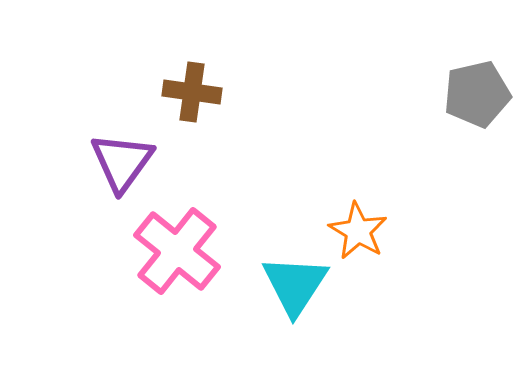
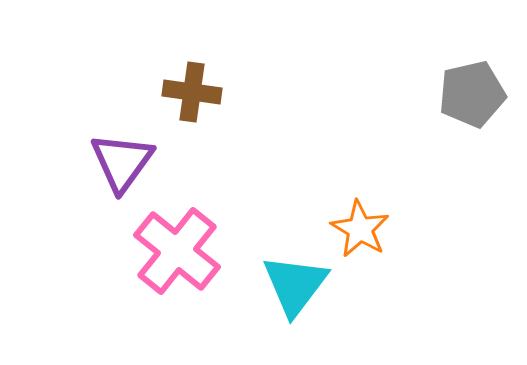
gray pentagon: moved 5 px left
orange star: moved 2 px right, 2 px up
cyan triangle: rotated 4 degrees clockwise
